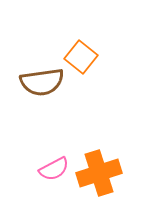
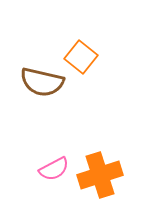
brown semicircle: rotated 21 degrees clockwise
orange cross: moved 1 px right, 2 px down
